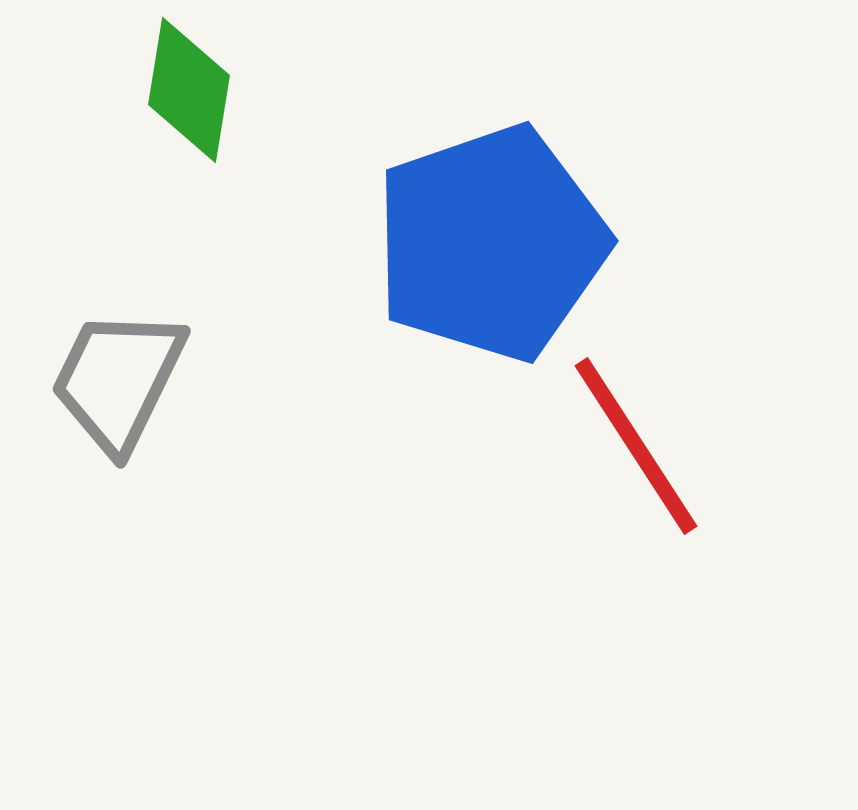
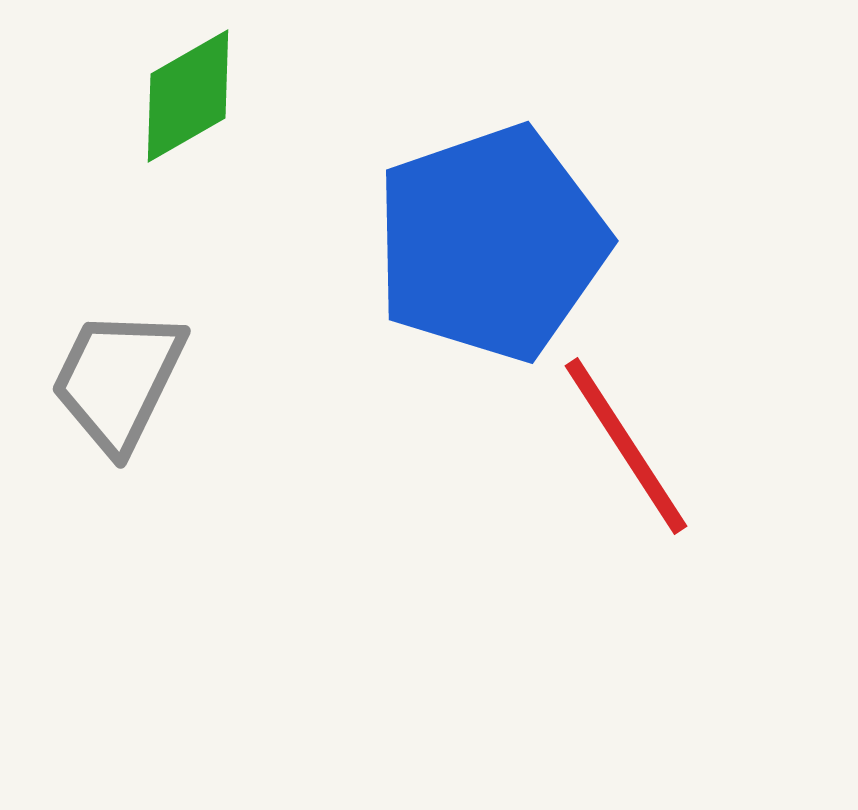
green diamond: moved 1 px left, 6 px down; rotated 51 degrees clockwise
red line: moved 10 px left
